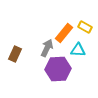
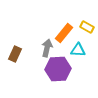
yellow rectangle: moved 2 px right
gray arrow: rotated 12 degrees counterclockwise
